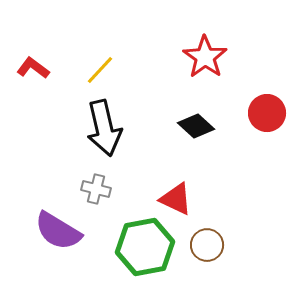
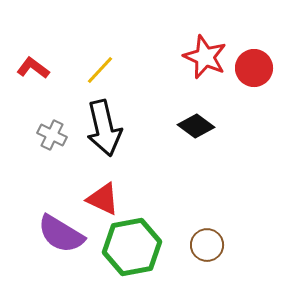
red star: rotated 12 degrees counterclockwise
red circle: moved 13 px left, 45 px up
black diamond: rotated 6 degrees counterclockwise
gray cross: moved 44 px left, 54 px up; rotated 12 degrees clockwise
red triangle: moved 73 px left
purple semicircle: moved 3 px right, 3 px down
green hexagon: moved 13 px left
